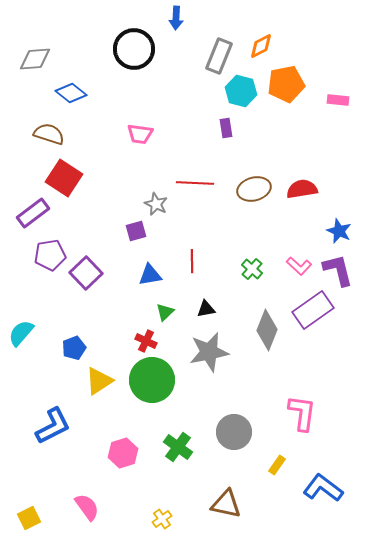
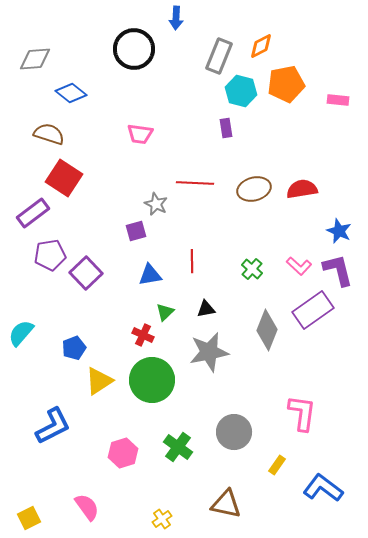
red cross at (146, 341): moved 3 px left, 6 px up
